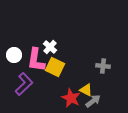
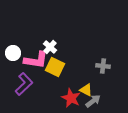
white circle: moved 1 px left, 2 px up
pink L-shape: rotated 90 degrees counterclockwise
